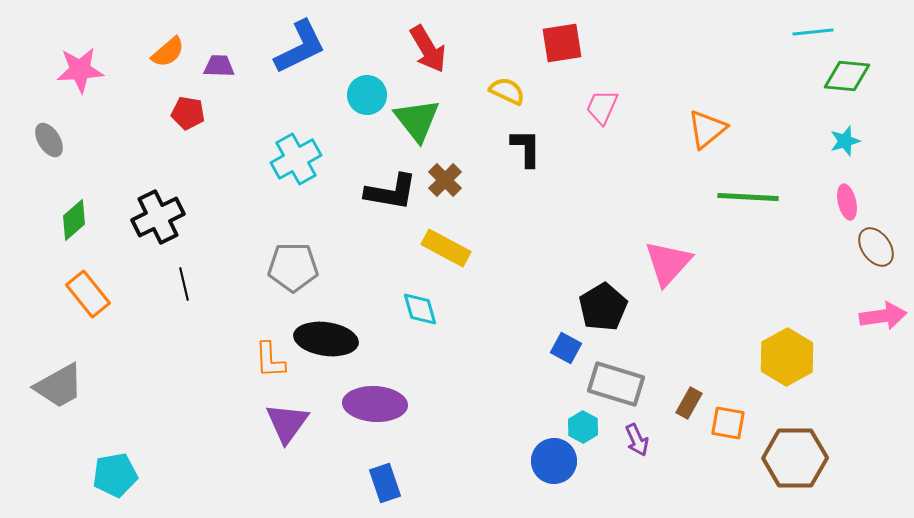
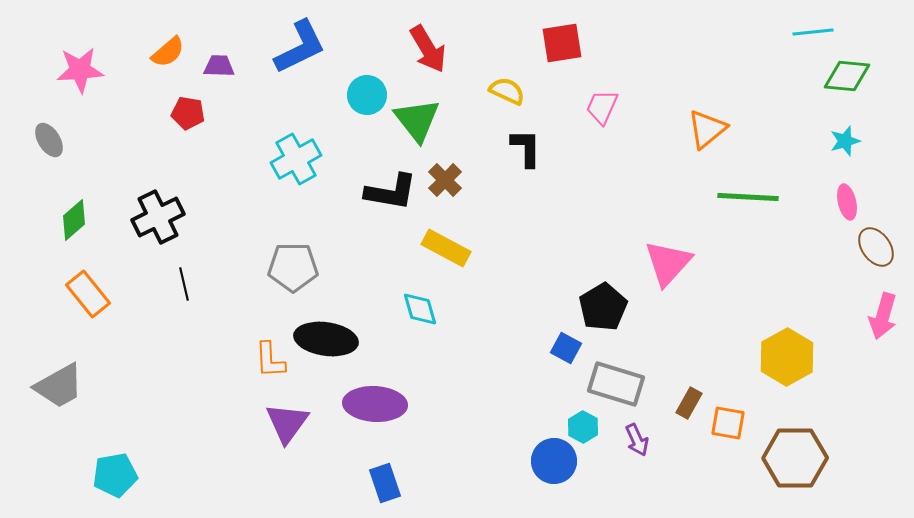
pink arrow at (883, 316): rotated 114 degrees clockwise
